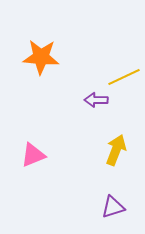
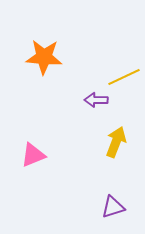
orange star: moved 3 px right
yellow arrow: moved 8 px up
